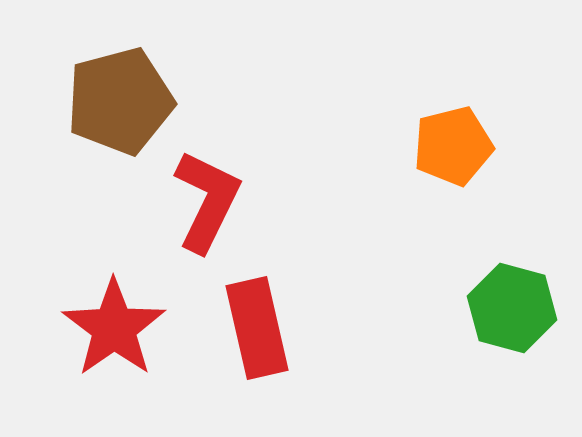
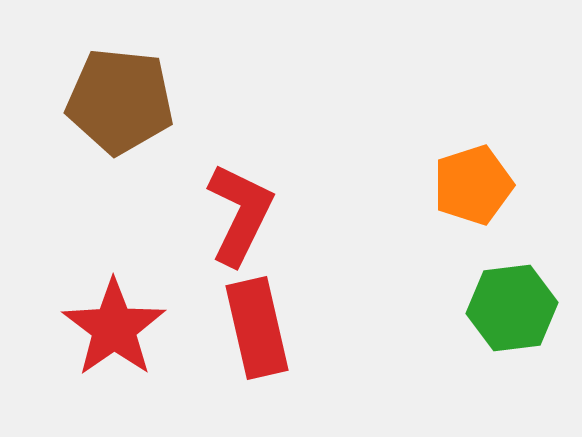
brown pentagon: rotated 21 degrees clockwise
orange pentagon: moved 20 px right, 39 px down; rotated 4 degrees counterclockwise
red L-shape: moved 33 px right, 13 px down
green hexagon: rotated 22 degrees counterclockwise
